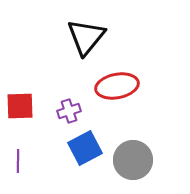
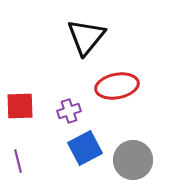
purple line: rotated 15 degrees counterclockwise
